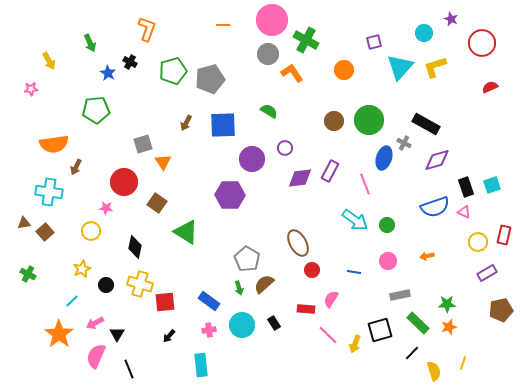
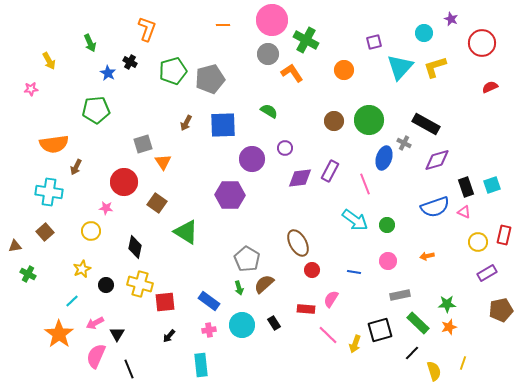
brown triangle at (24, 223): moved 9 px left, 23 px down
